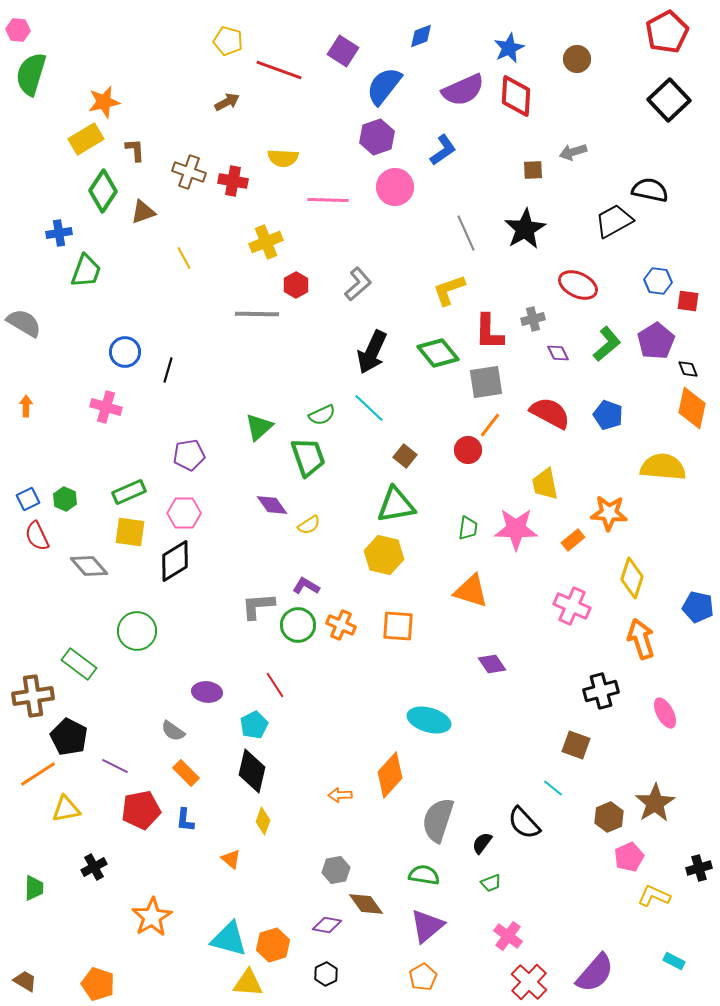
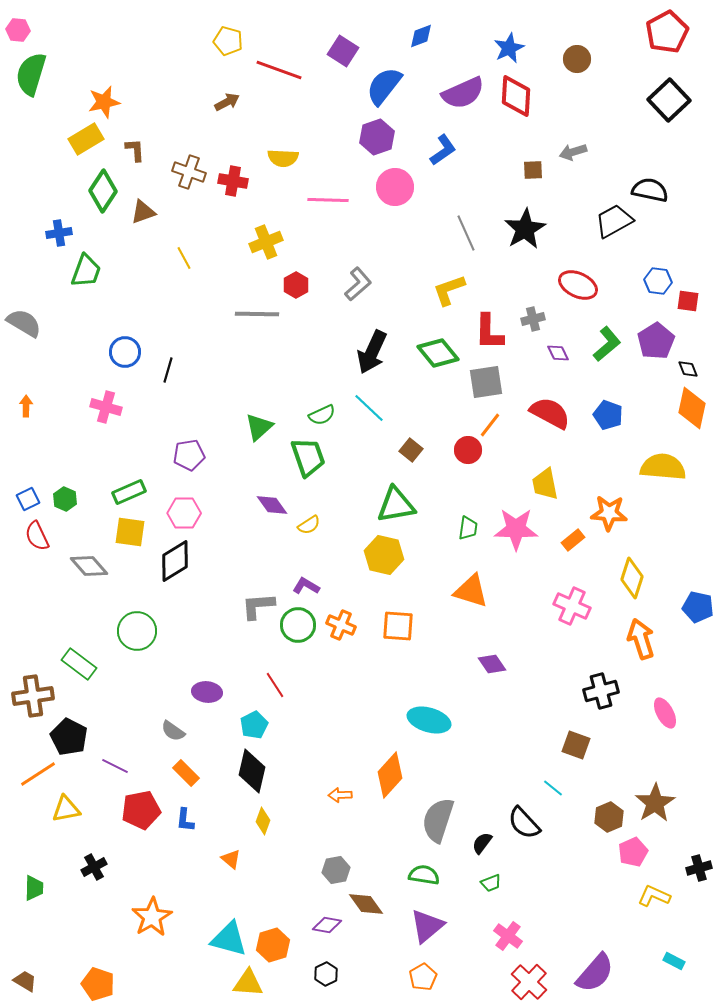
purple semicircle at (463, 90): moved 3 px down
brown square at (405, 456): moved 6 px right, 6 px up
pink pentagon at (629, 857): moved 4 px right, 5 px up
